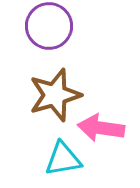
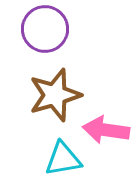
purple circle: moved 4 px left, 3 px down
pink arrow: moved 5 px right, 2 px down
